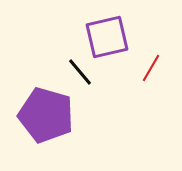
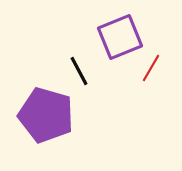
purple square: moved 13 px right; rotated 9 degrees counterclockwise
black line: moved 1 px left, 1 px up; rotated 12 degrees clockwise
